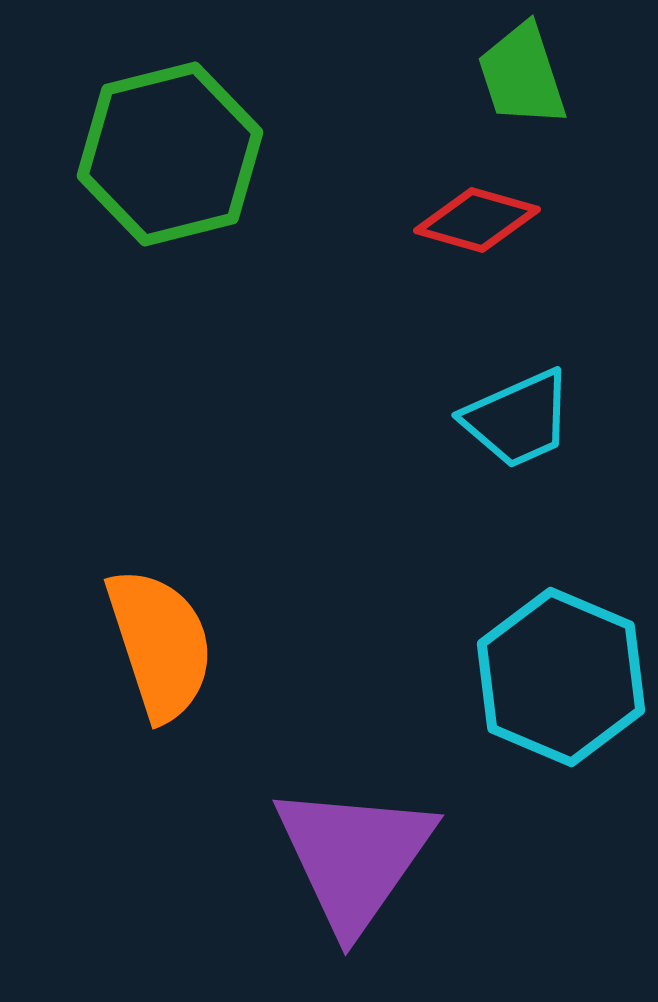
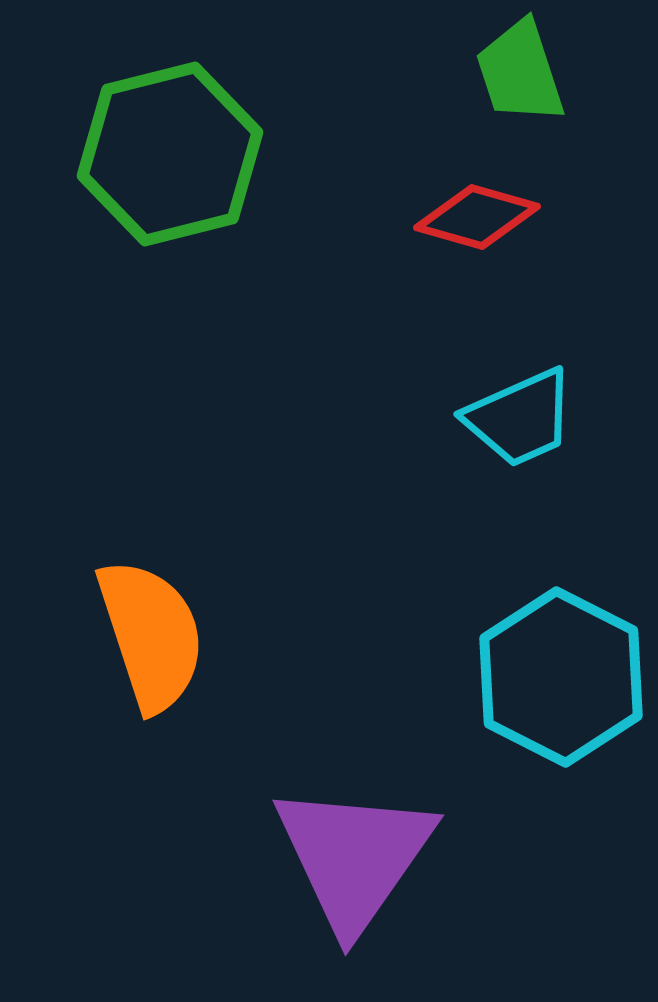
green trapezoid: moved 2 px left, 3 px up
red diamond: moved 3 px up
cyan trapezoid: moved 2 px right, 1 px up
orange semicircle: moved 9 px left, 9 px up
cyan hexagon: rotated 4 degrees clockwise
